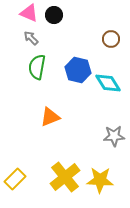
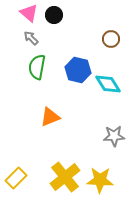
pink triangle: rotated 18 degrees clockwise
cyan diamond: moved 1 px down
yellow rectangle: moved 1 px right, 1 px up
